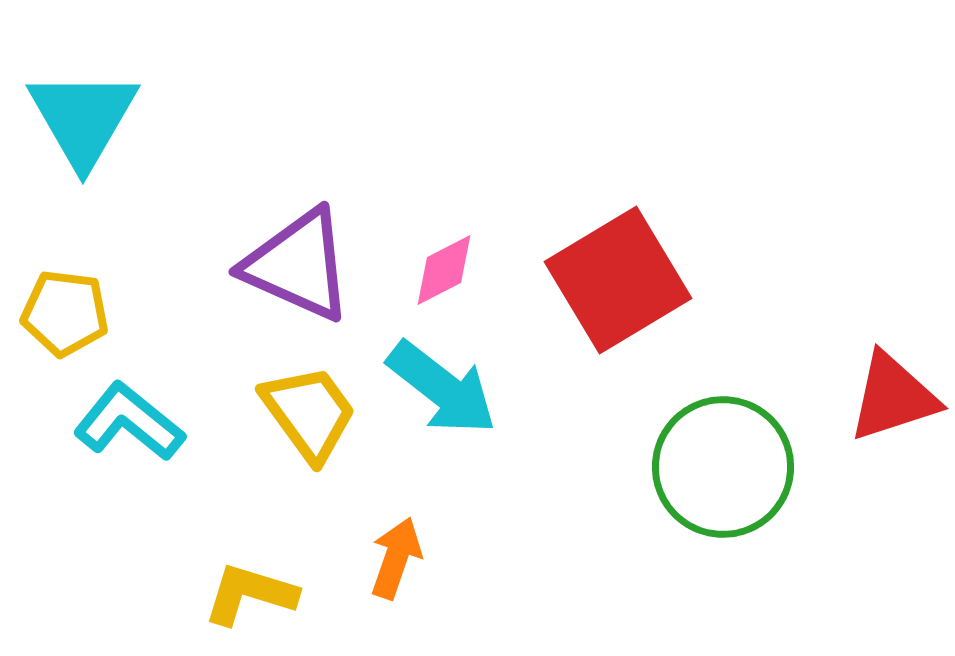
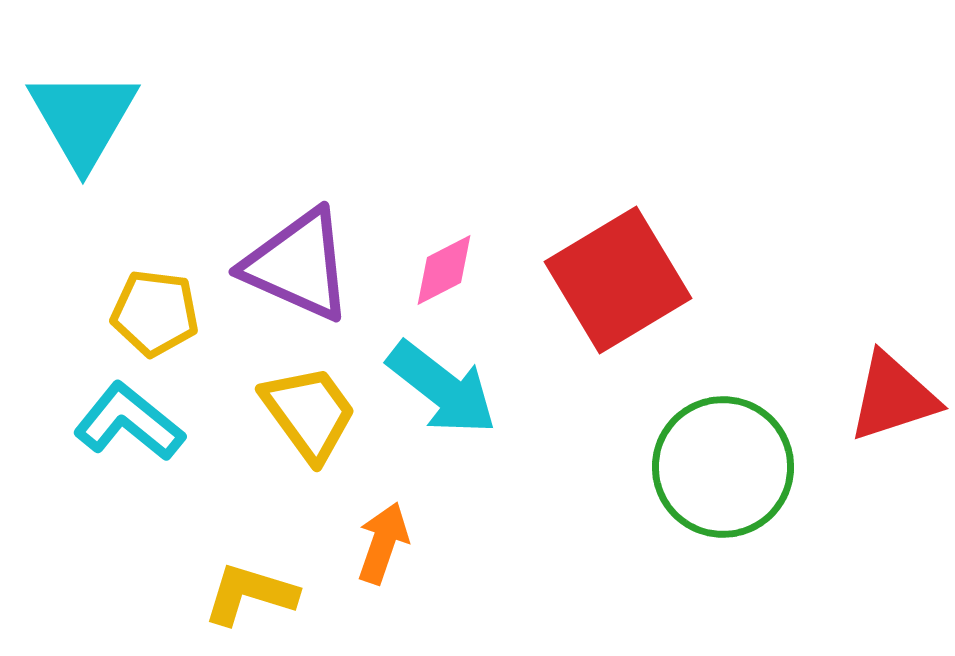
yellow pentagon: moved 90 px right
orange arrow: moved 13 px left, 15 px up
